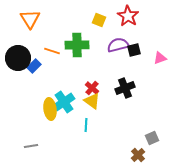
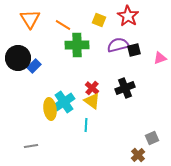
orange line: moved 11 px right, 26 px up; rotated 14 degrees clockwise
